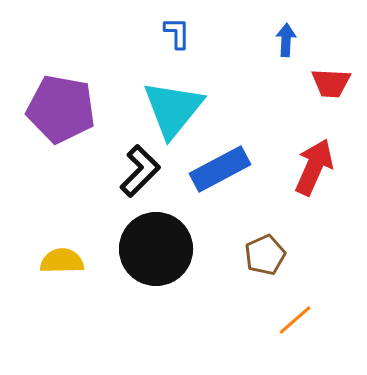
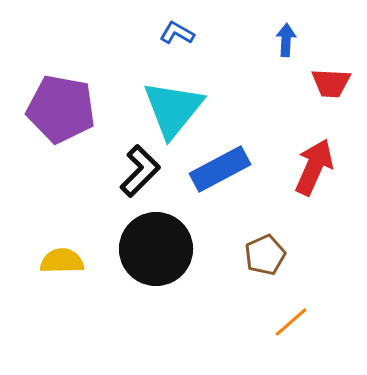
blue L-shape: rotated 60 degrees counterclockwise
orange line: moved 4 px left, 2 px down
